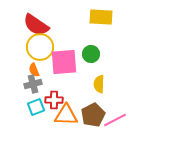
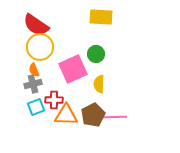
green circle: moved 5 px right
pink square: moved 9 px right, 7 px down; rotated 20 degrees counterclockwise
pink line: moved 3 px up; rotated 25 degrees clockwise
